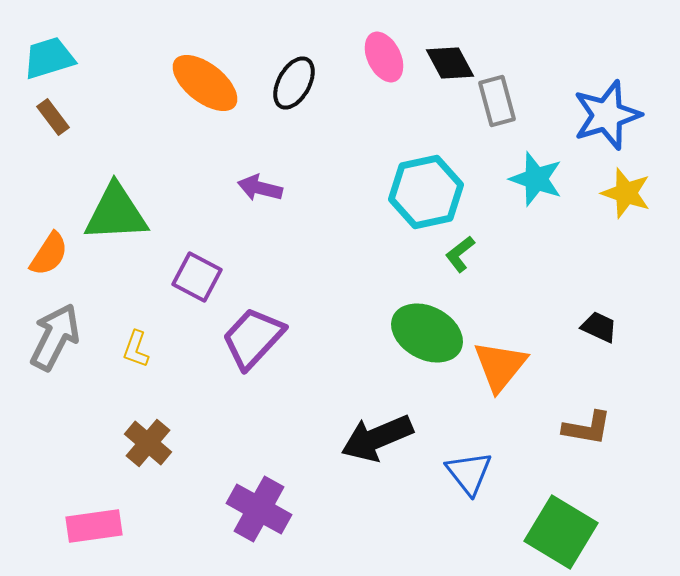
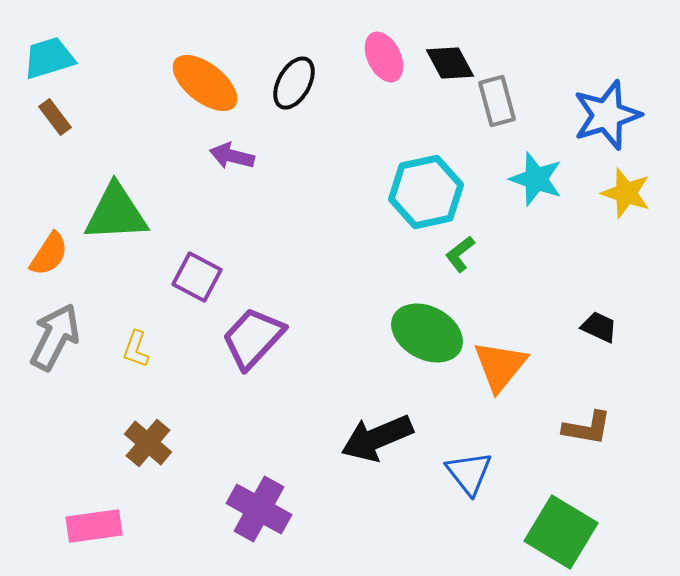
brown rectangle: moved 2 px right
purple arrow: moved 28 px left, 32 px up
